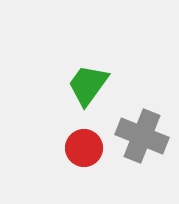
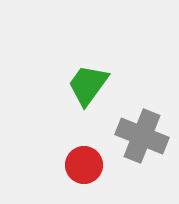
red circle: moved 17 px down
